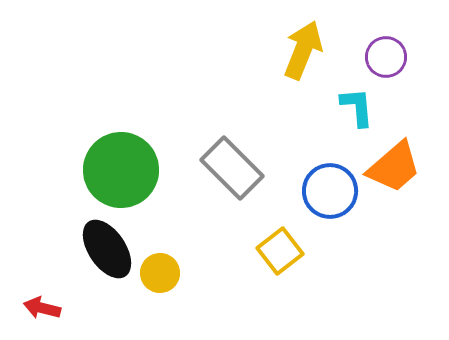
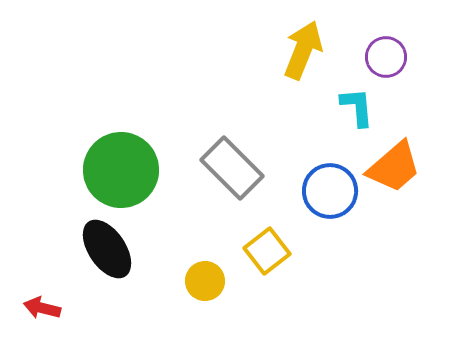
yellow square: moved 13 px left
yellow circle: moved 45 px right, 8 px down
